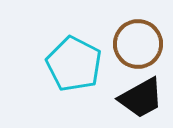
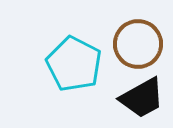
black trapezoid: moved 1 px right
